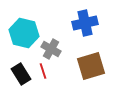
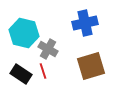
gray cross: moved 3 px left
black rectangle: rotated 25 degrees counterclockwise
